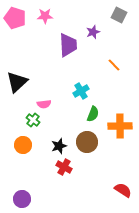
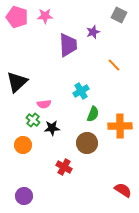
pink pentagon: moved 2 px right, 1 px up
brown circle: moved 1 px down
black star: moved 7 px left, 18 px up; rotated 14 degrees clockwise
purple circle: moved 2 px right, 3 px up
